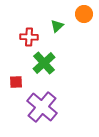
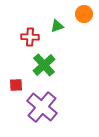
green triangle: rotated 24 degrees clockwise
red cross: moved 1 px right
green cross: moved 2 px down
red square: moved 3 px down
